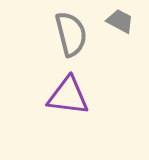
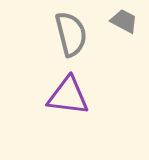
gray trapezoid: moved 4 px right
